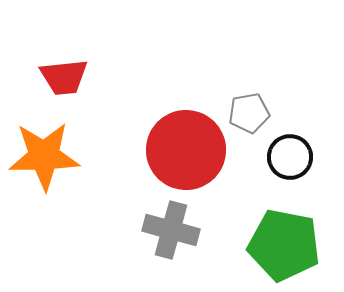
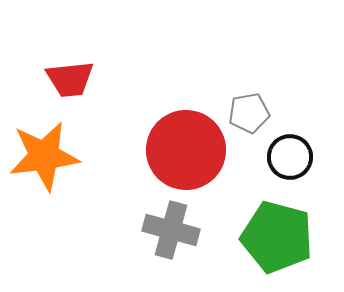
red trapezoid: moved 6 px right, 2 px down
orange star: rotated 6 degrees counterclockwise
green pentagon: moved 7 px left, 8 px up; rotated 4 degrees clockwise
